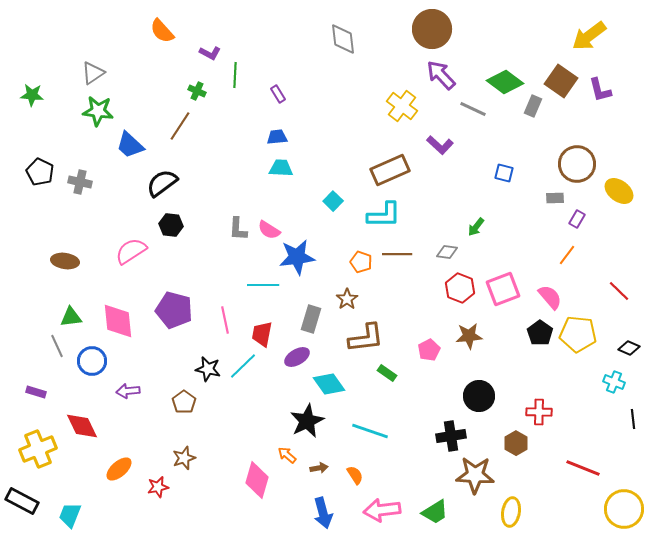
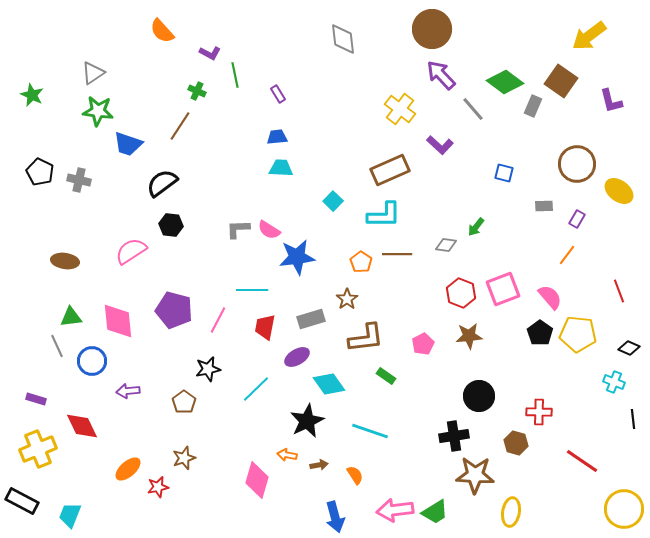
green line at (235, 75): rotated 15 degrees counterclockwise
purple L-shape at (600, 90): moved 11 px right, 11 px down
green star at (32, 95): rotated 20 degrees clockwise
yellow cross at (402, 106): moved 2 px left, 3 px down
gray line at (473, 109): rotated 24 degrees clockwise
blue trapezoid at (130, 145): moved 2 px left, 1 px up; rotated 24 degrees counterclockwise
gray cross at (80, 182): moved 1 px left, 2 px up
gray rectangle at (555, 198): moved 11 px left, 8 px down
gray L-shape at (238, 229): rotated 85 degrees clockwise
gray diamond at (447, 252): moved 1 px left, 7 px up
orange pentagon at (361, 262): rotated 15 degrees clockwise
cyan line at (263, 285): moved 11 px left, 5 px down
red hexagon at (460, 288): moved 1 px right, 5 px down
red line at (619, 291): rotated 25 degrees clockwise
gray rectangle at (311, 319): rotated 56 degrees clockwise
pink line at (225, 320): moved 7 px left; rotated 40 degrees clockwise
red trapezoid at (262, 334): moved 3 px right, 7 px up
pink pentagon at (429, 350): moved 6 px left, 6 px up
cyan line at (243, 366): moved 13 px right, 23 px down
black star at (208, 369): rotated 25 degrees counterclockwise
green rectangle at (387, 373): moved 1 px left, 3 px down
purple rectangle at (36, 392): moved 7 px down
black cross at (451, 436): moved 3 px right
brown hexagon at (516, 443): rotated 15 degrees counterclockwise
orange arrow at (287, 455): rotated 30 degrees counterclockwise
brown arrow at (319, 468): moved 3 px up
red line at (583, 468): moved 1 px left, 7 px up; rotated 12 degrees clockwise
orange ellipse at (119, 469): moved 9 px right
pink arrow at (382, 510): moved 13 px right
blue arrow at (323, 513): moved 12 px right, 4 px down
